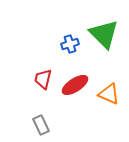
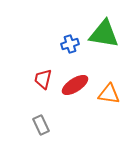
green triangle: rotated 36 degrees counterclockwise
orange triangle: rotated 15 degrees counterclockwise
